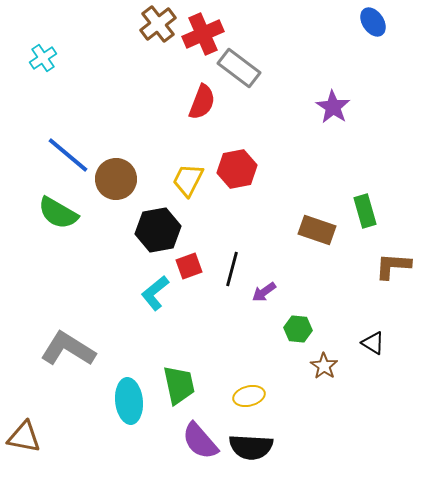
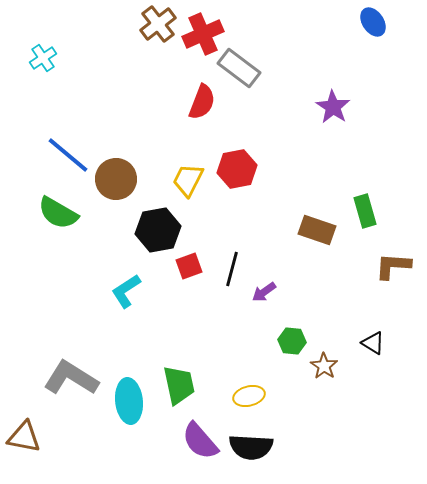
cyan L-shape: moved 29 px left, 2 px up; rotated 6 degrees clockwise
green hexagon: moved 6 px left, 12 px down
gray L-shape: moved 3 px right, 29 px down
